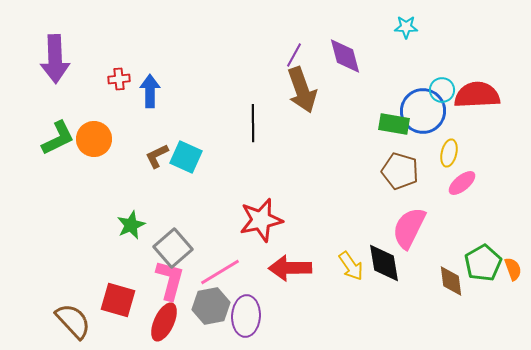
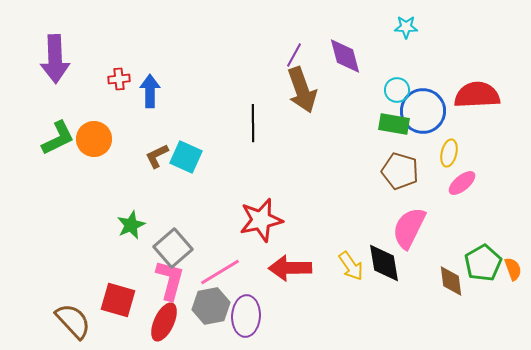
cyan circle: moved 45 px left
